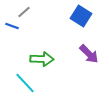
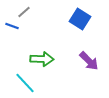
blue square: moved 1 px left, 3 px down
purple arrow: moved 7 px down
